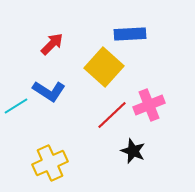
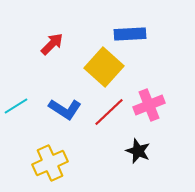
blue L-shape: moved 16 px right, 18 px down
red line: moved 3 px left, 3 px up
black star: moved 5 px right
